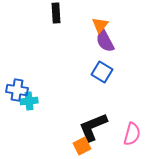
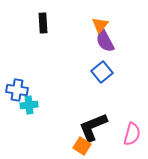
black rectangle: moved 13 px left, 10 px down
blue square: rotated 20 degrees clockwise
cyan cross: moved 4 px down
orange square: rotated 30 degrees counterclockwise
